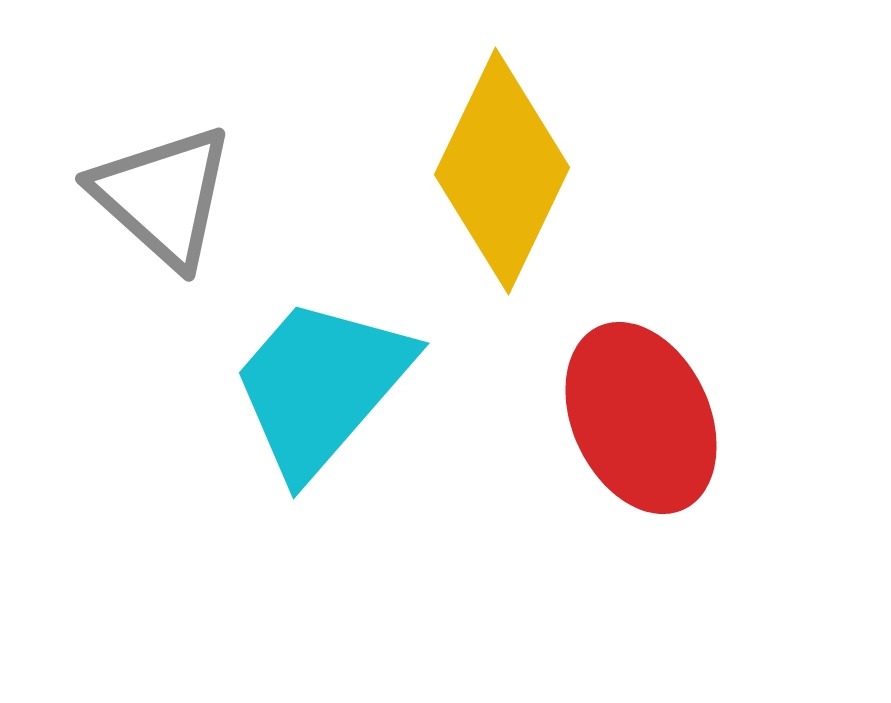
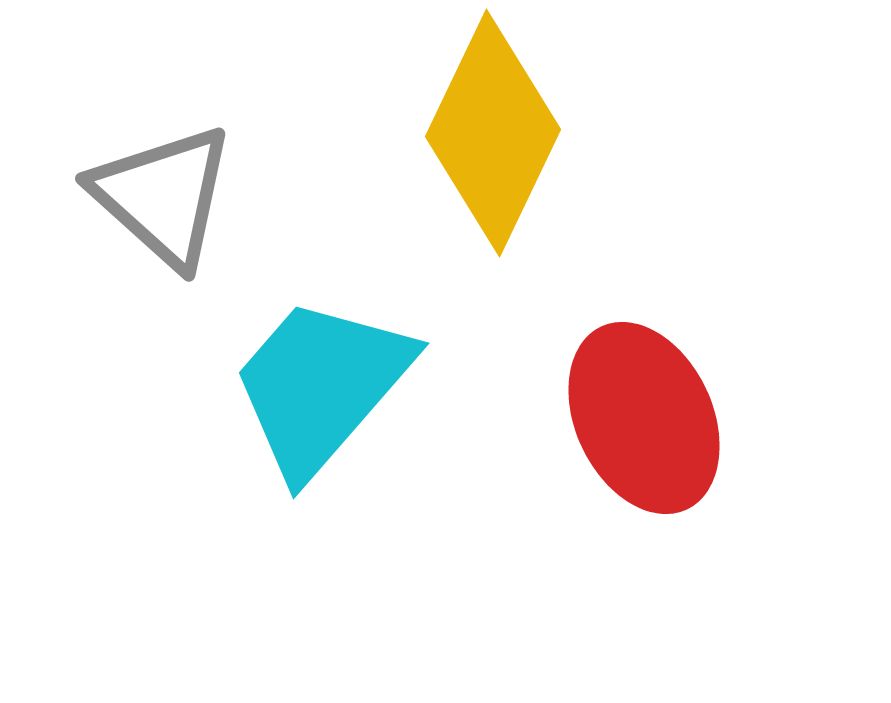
yellow diamond: moved 9 px left, 38 px up
red ellipse: moved 3 px right
